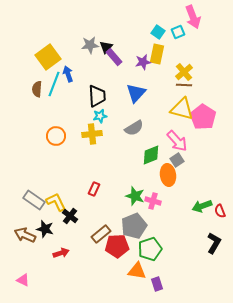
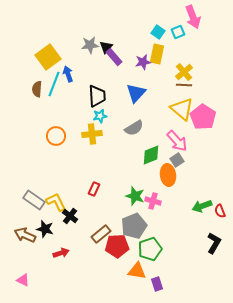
yellow triangle at (182, 109): rotated 25 degrees clockwise
